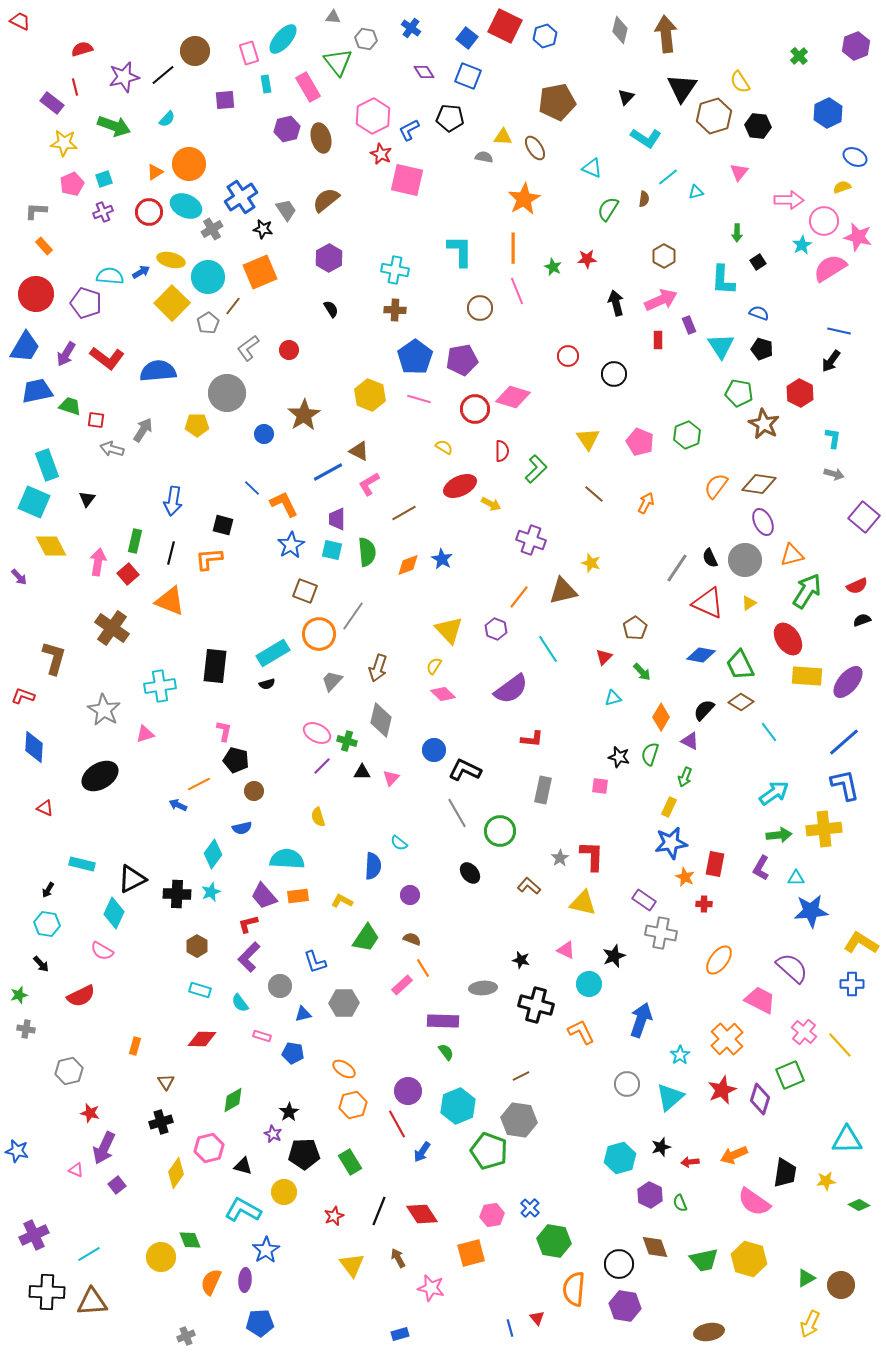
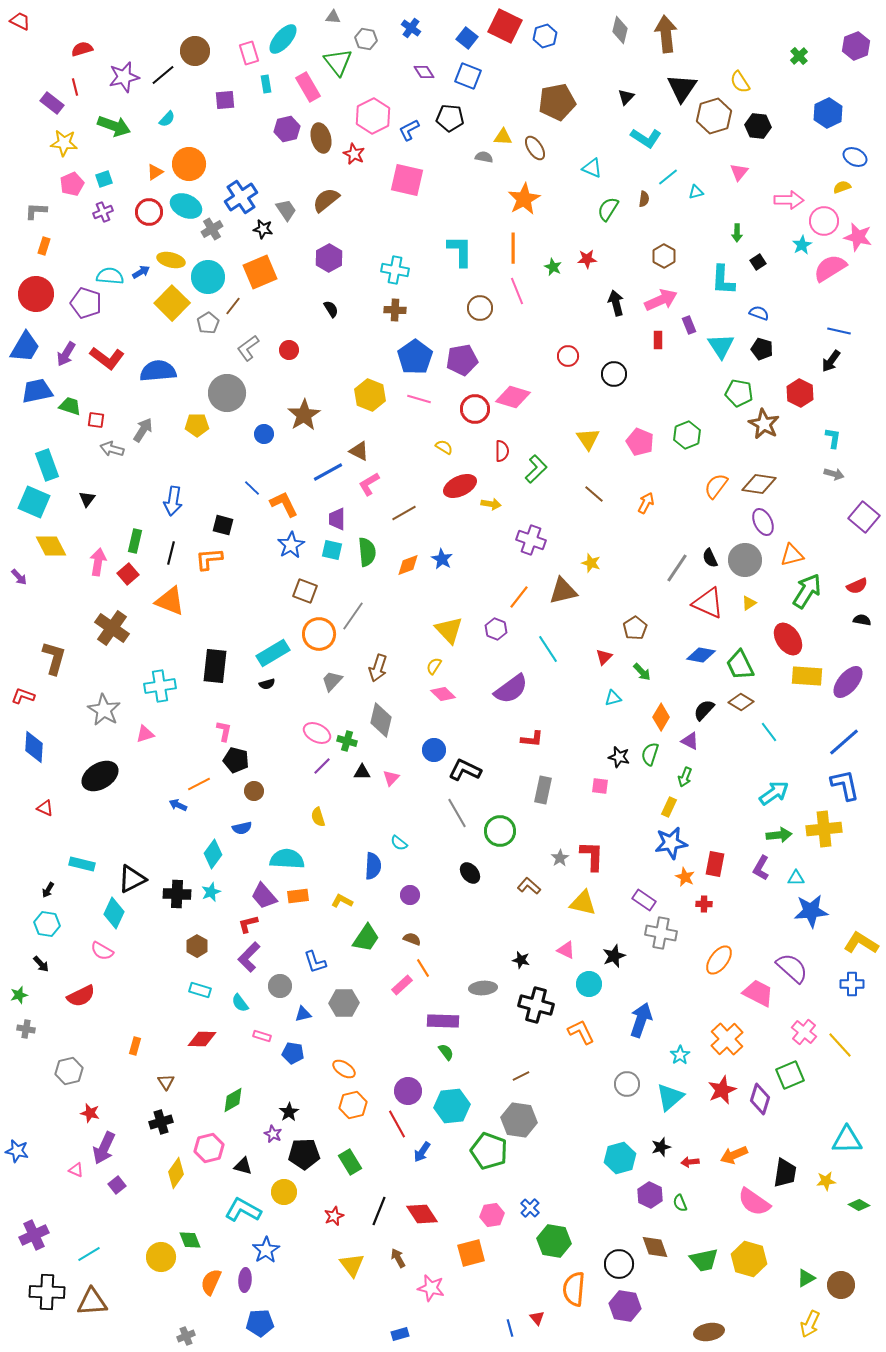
red star at (381, 154): moved 27 px left
orange rectangle at (44, 246): rotated 60 degrees clockwise
yellow arrow at (491, 504): rotated 18 degrees counterclockwise
black semicircle at (862, 620): rotated 30 degrees clockwise
pink trapezoid at (760, 1000): moved 2 px left, 7 px up
cyan hexagon at (458, 1106): moved 6 px left; rotated 16 degrees clockwise
